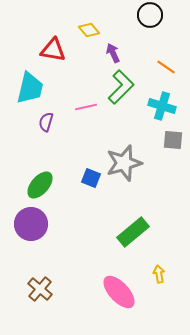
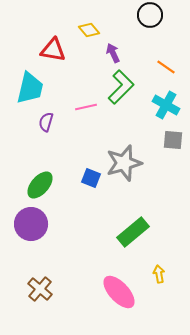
cyan cross: moved 4 px right, 1 px up; rotated 12 degrees clockwise
